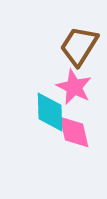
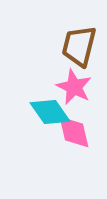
brown trapezoid: rotated 18 degrees counterclockwise
cyan diamond: rotated 33 degrees counterclockwise
